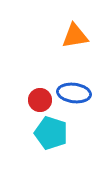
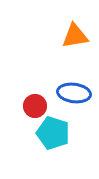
red circle: moved 5 px left, 6 px down
cyan pentagon: moved 2 px right
